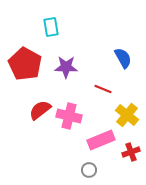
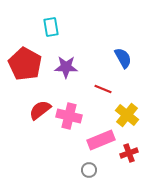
red cross: moved 2 px left, 1 px down
